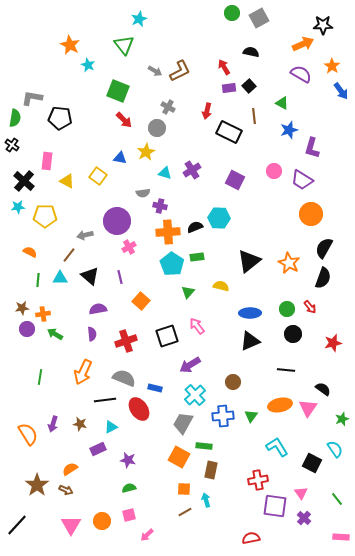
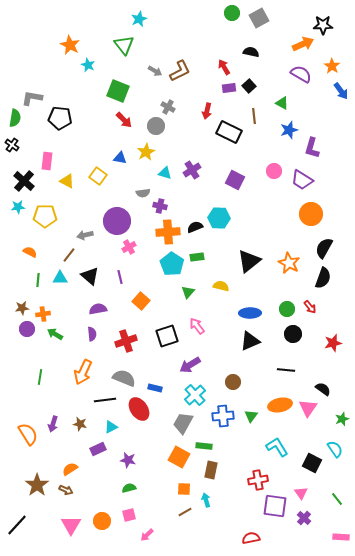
gray circle at (157, 128): moved 1 px left, 2 px up
